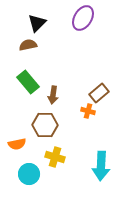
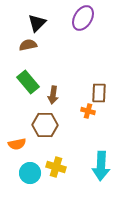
brown rectangle: rotated 48 degrees counterclockwise
yellow cross: moved 1 px right, 10 px down
cyan circle: moved 1 px right, 1 px up
